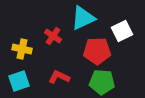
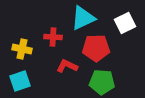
white square: moved 3 px right, 8 px up
red cross: moved 1 px down; rotated 30 degrees counterclockwise
red pentagon: moved 1 px left, 3 px up
red L-shape: moved 8 px right, 11 px up
cyan square: moved 1 px right
